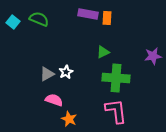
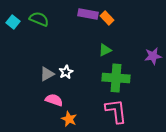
orange rectangle: rotated 48 degrees counterclockwise
green triangle: moved 2 px right, 2 px up
